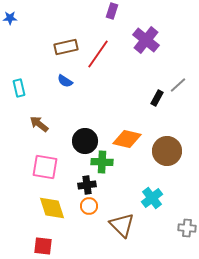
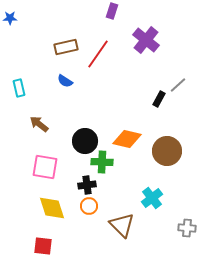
black rectangle: moved 2 px right, 1 px down
